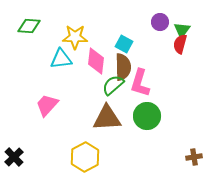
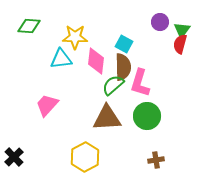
brown cross: moved 38 px left, 3 px down
